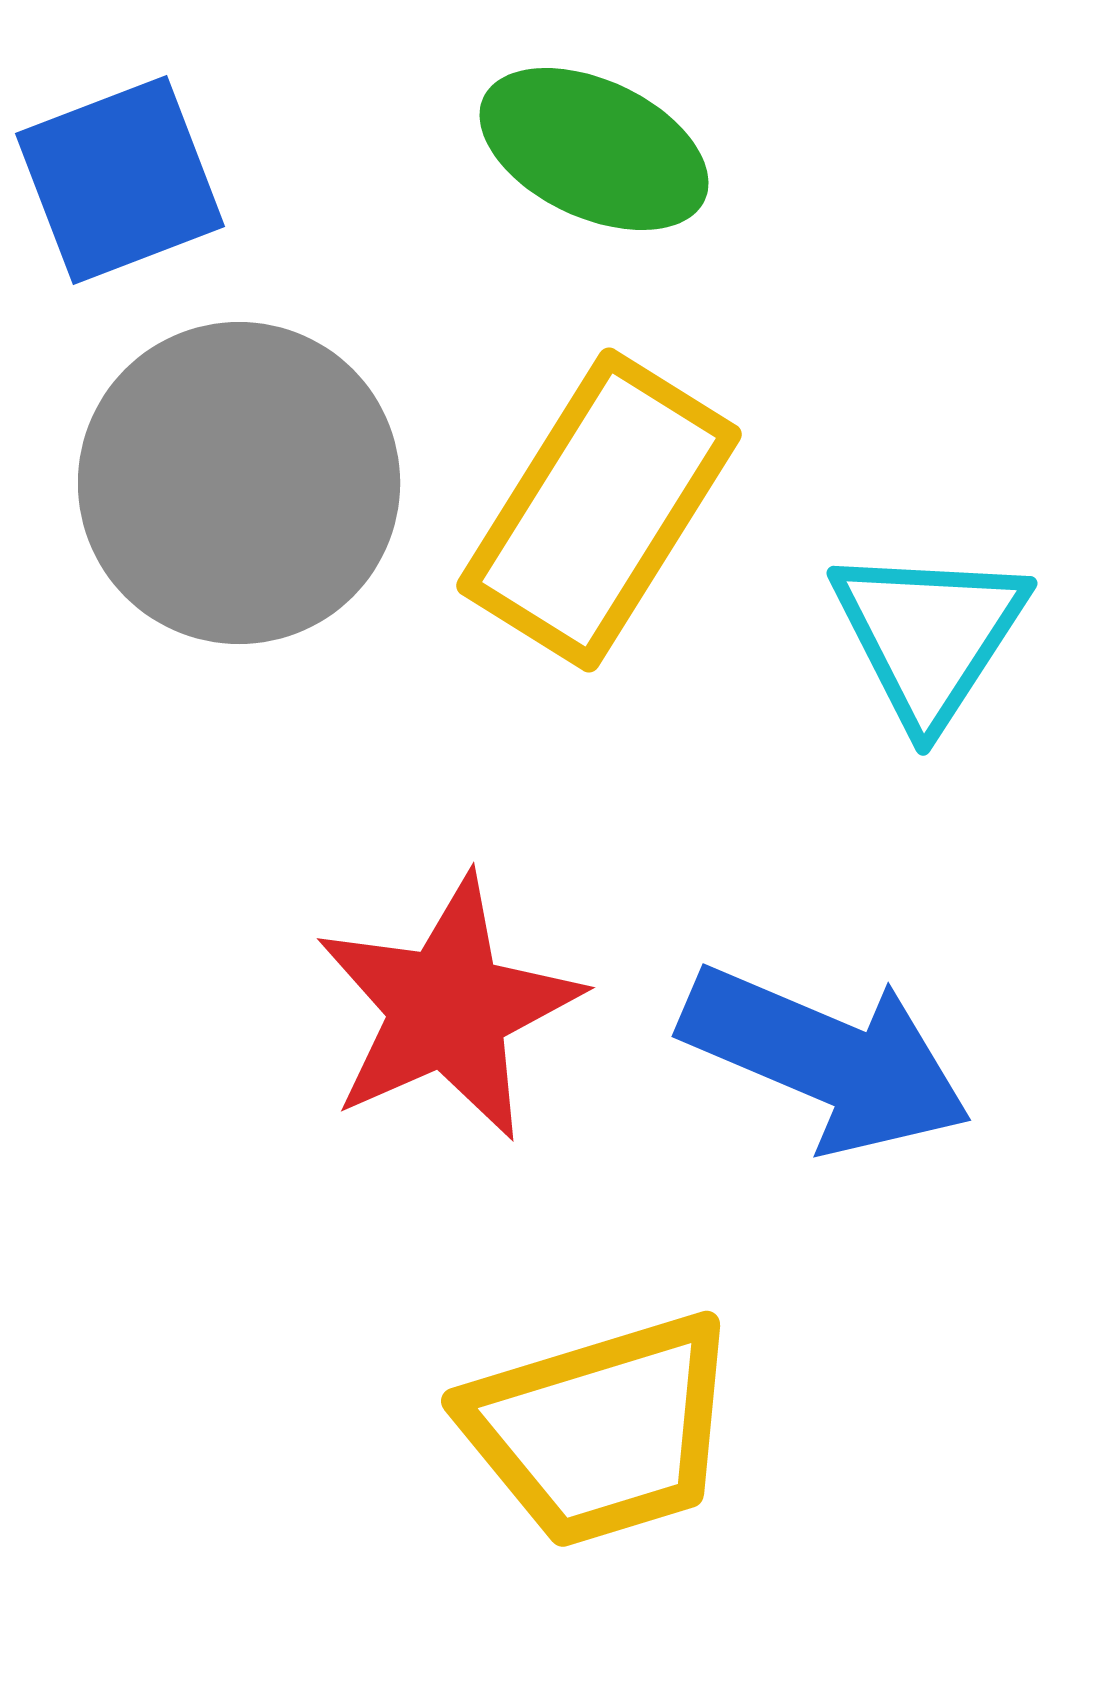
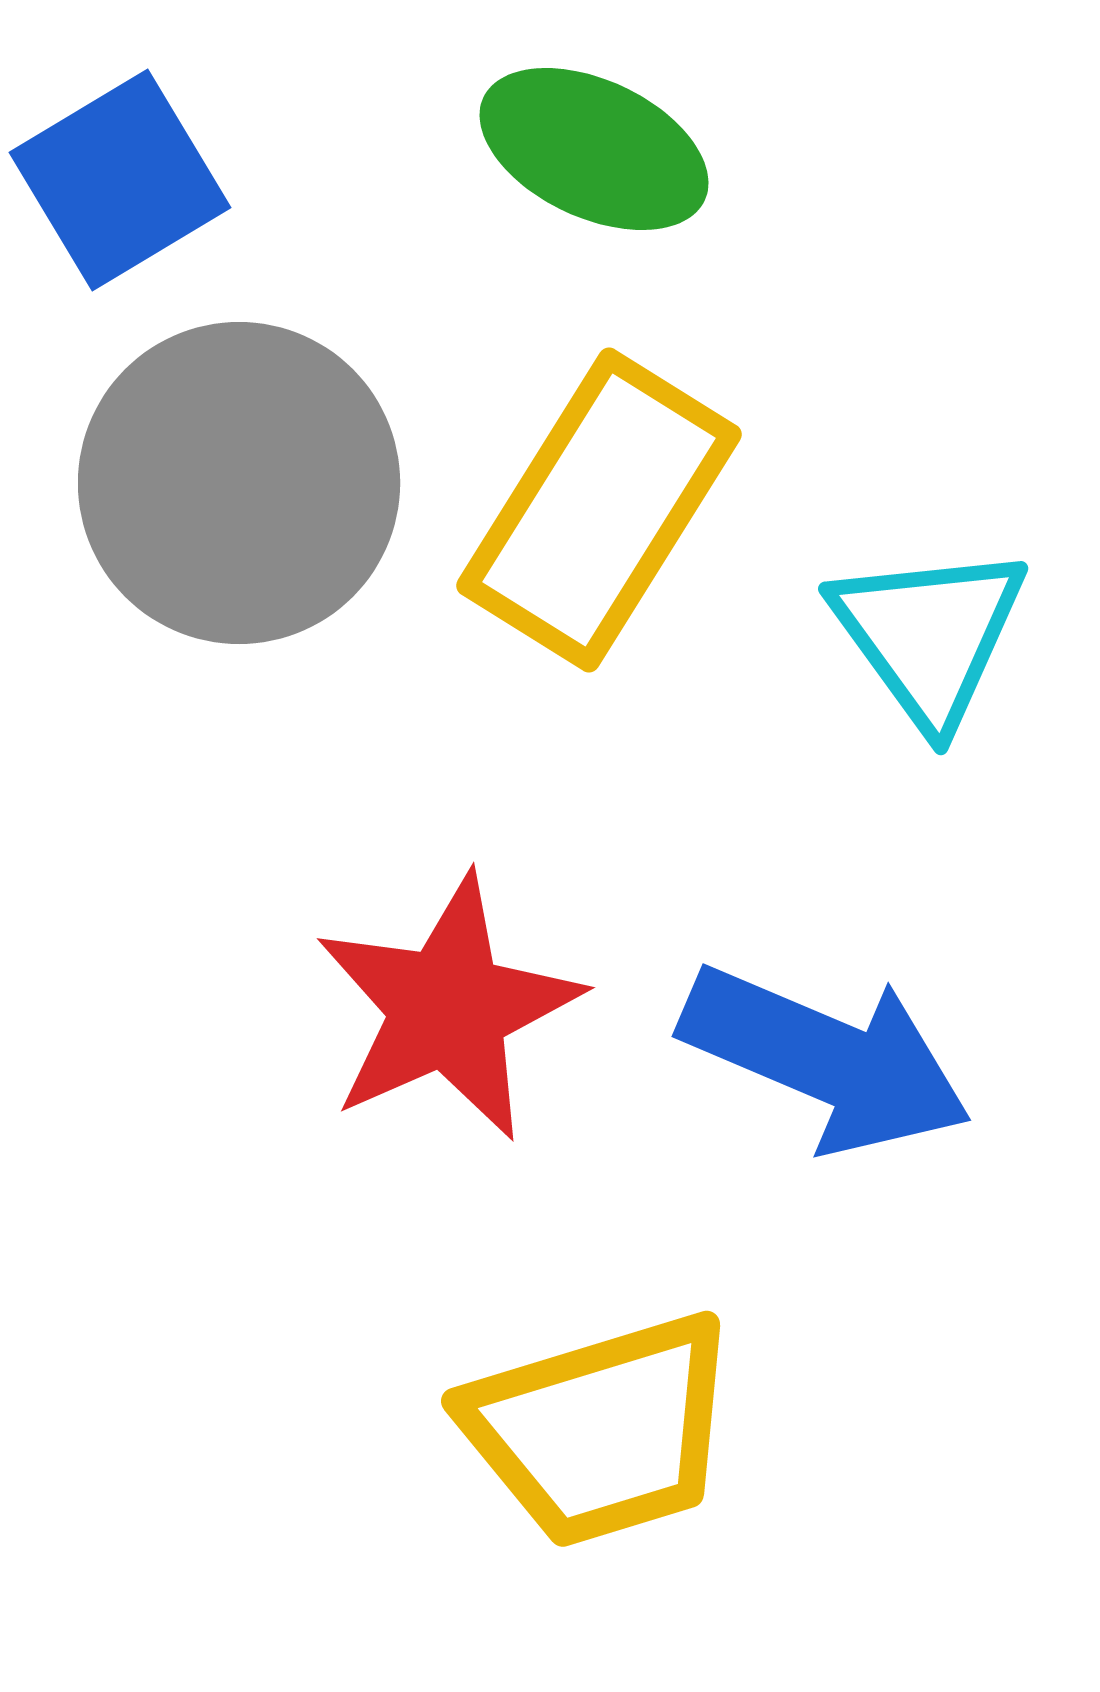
blue square: rotated 10 degrees counterclockwise
cyan triangle: rotated 9 degrees counterclockwise
